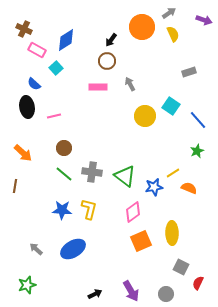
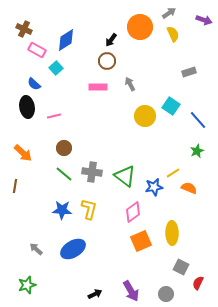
orange circle at (142, 27): moved 2 px left
